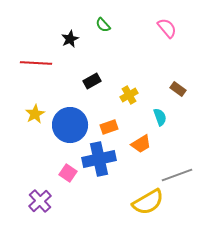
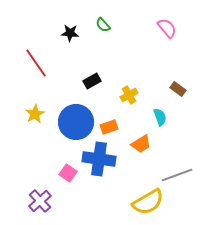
black star: moved 6 px up; rotated 30 degrees clockwise
red line: rotated 52 degrees clockwise
blue circle: moved 6 px right, 3 px up
blue cross: rotated 20 degrees clockwise
